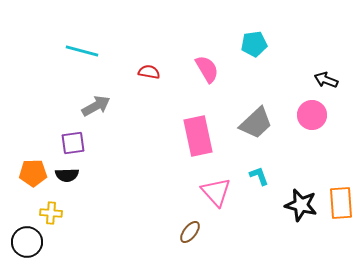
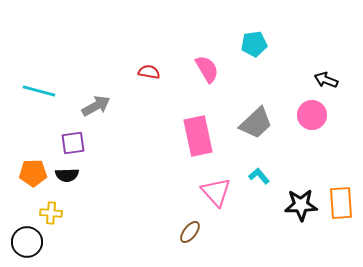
cyan line: moved 43 px left, 40 px down
cyan L-shape: rotated 20 degrees counterclockwise
black star: rotated 16 degrees counterclockwise
